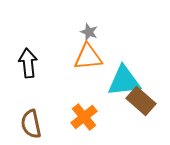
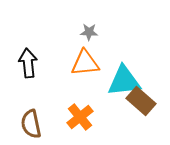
gray star: rotated 18 degrees counterclockwise
orange triangle: moved 3 px left, 6 px down
orange cross: moved 4 px left
